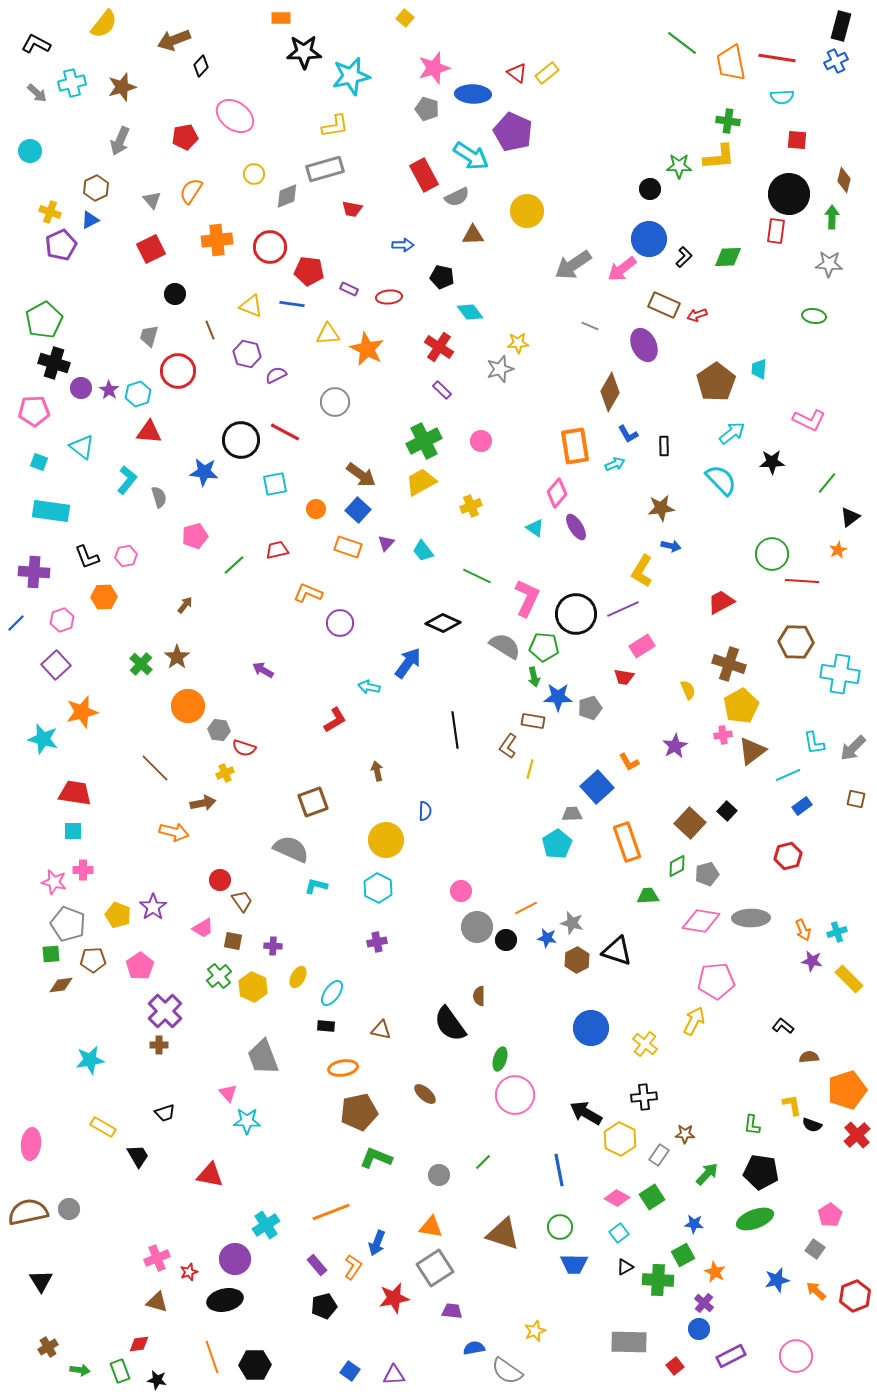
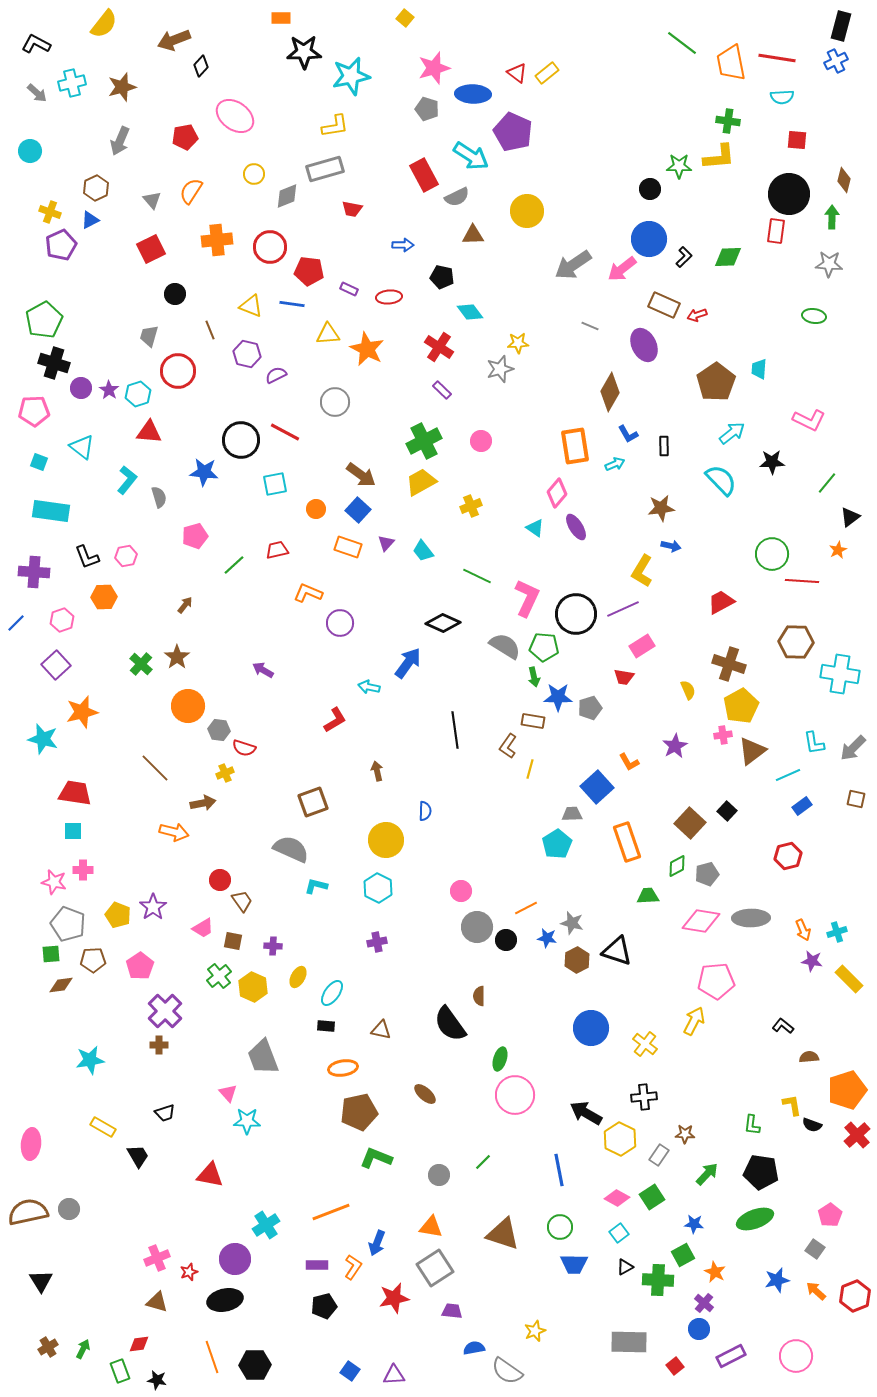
purple rectangle at (317, 1265): rotated 50 degrees counterclockwise
green arrow at (80, 1370): moved 3 px right, 21 px up; rotated 72 degrees counterclockwise
